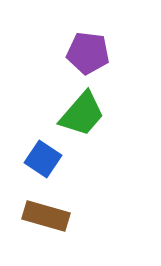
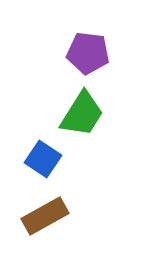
green trapezoid: rotated 9 degrees counterclockwise
brown rectangle: moved 1 px left; rotated 45 degrees counterclockwise
